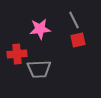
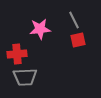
gray trapezoid: moved 14 px left, 8 px down
